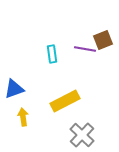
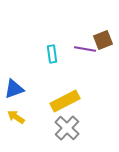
yellow arrow: moved 7 px left; rotated 48 degrees counterclockwise
gray cross: moved 15 px left, 7 px up
